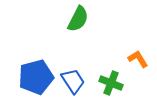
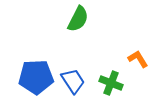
blue pentagon: rotated 12 degrees clockwise
